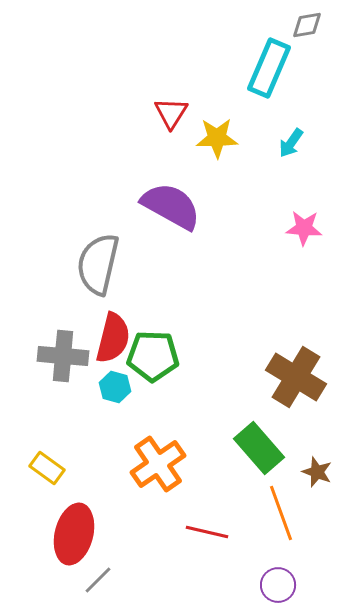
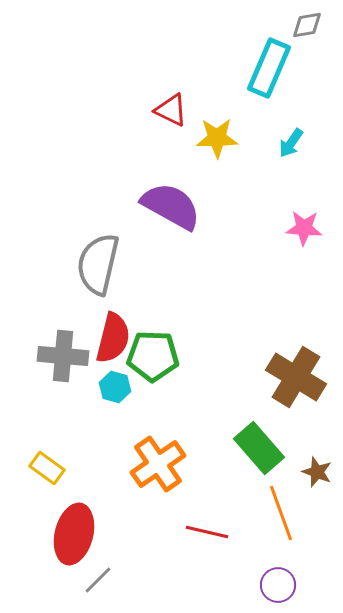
red triangle: moved 3 px up; rotated 36 degrees counterclockwise
